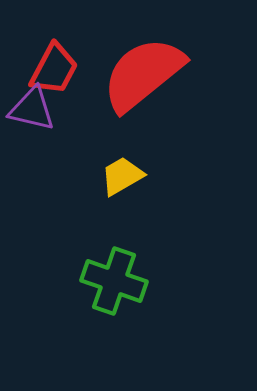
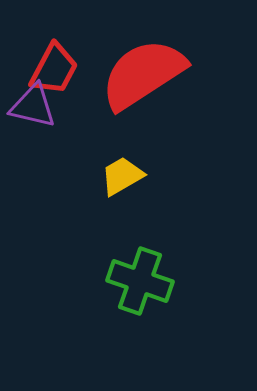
red semicircle: rotated 6 degrees clockwise
purple triangle: moved 1 px right, 3 px up
green cross: moved 26 px right
